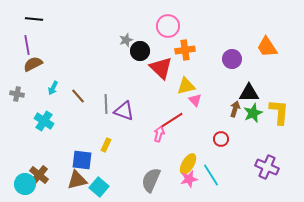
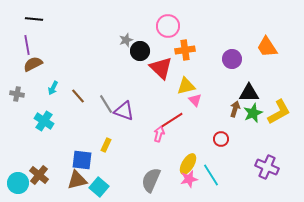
gray line: rotated 30 degrees counterclockwise
yellow L-shape: rotated 56 degrees clockwise
cyan circle: moved 7 px left, 1 px up
